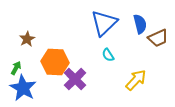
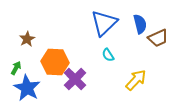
blue star: moved 4 px right
